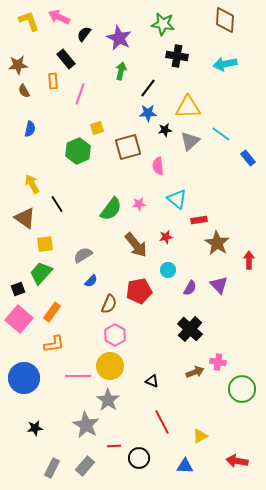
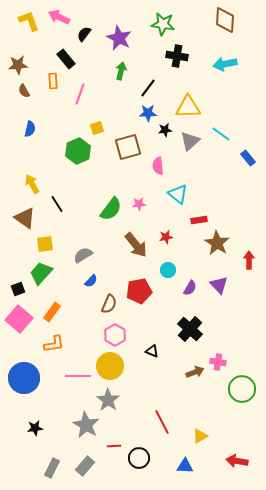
cyan triangle at (177, 199): moved 1 px right, 5 px up
black triangle at (152, 381): moved 30 px up
